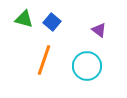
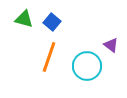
purple triangle: moved 12 px right, 15 px down
orange line: moved 5 px right, 3 px up
